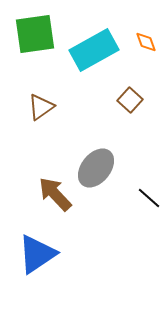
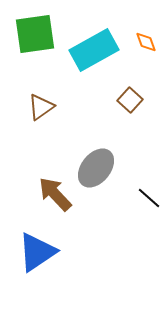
blue triangle: moved 2 px up
